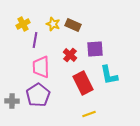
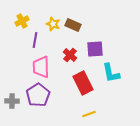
yellow cross: moved 1 px left, 3 px up
cyan L-shape: moved 2 px right, 2 px up
